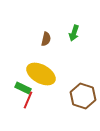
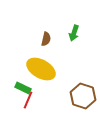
yellow ellipse: moved 5 px up
